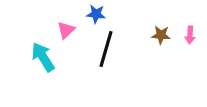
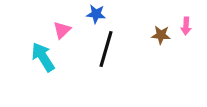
pink triangle: moved 4 px left
pink arrow: moved 4 px left, 9 px up
